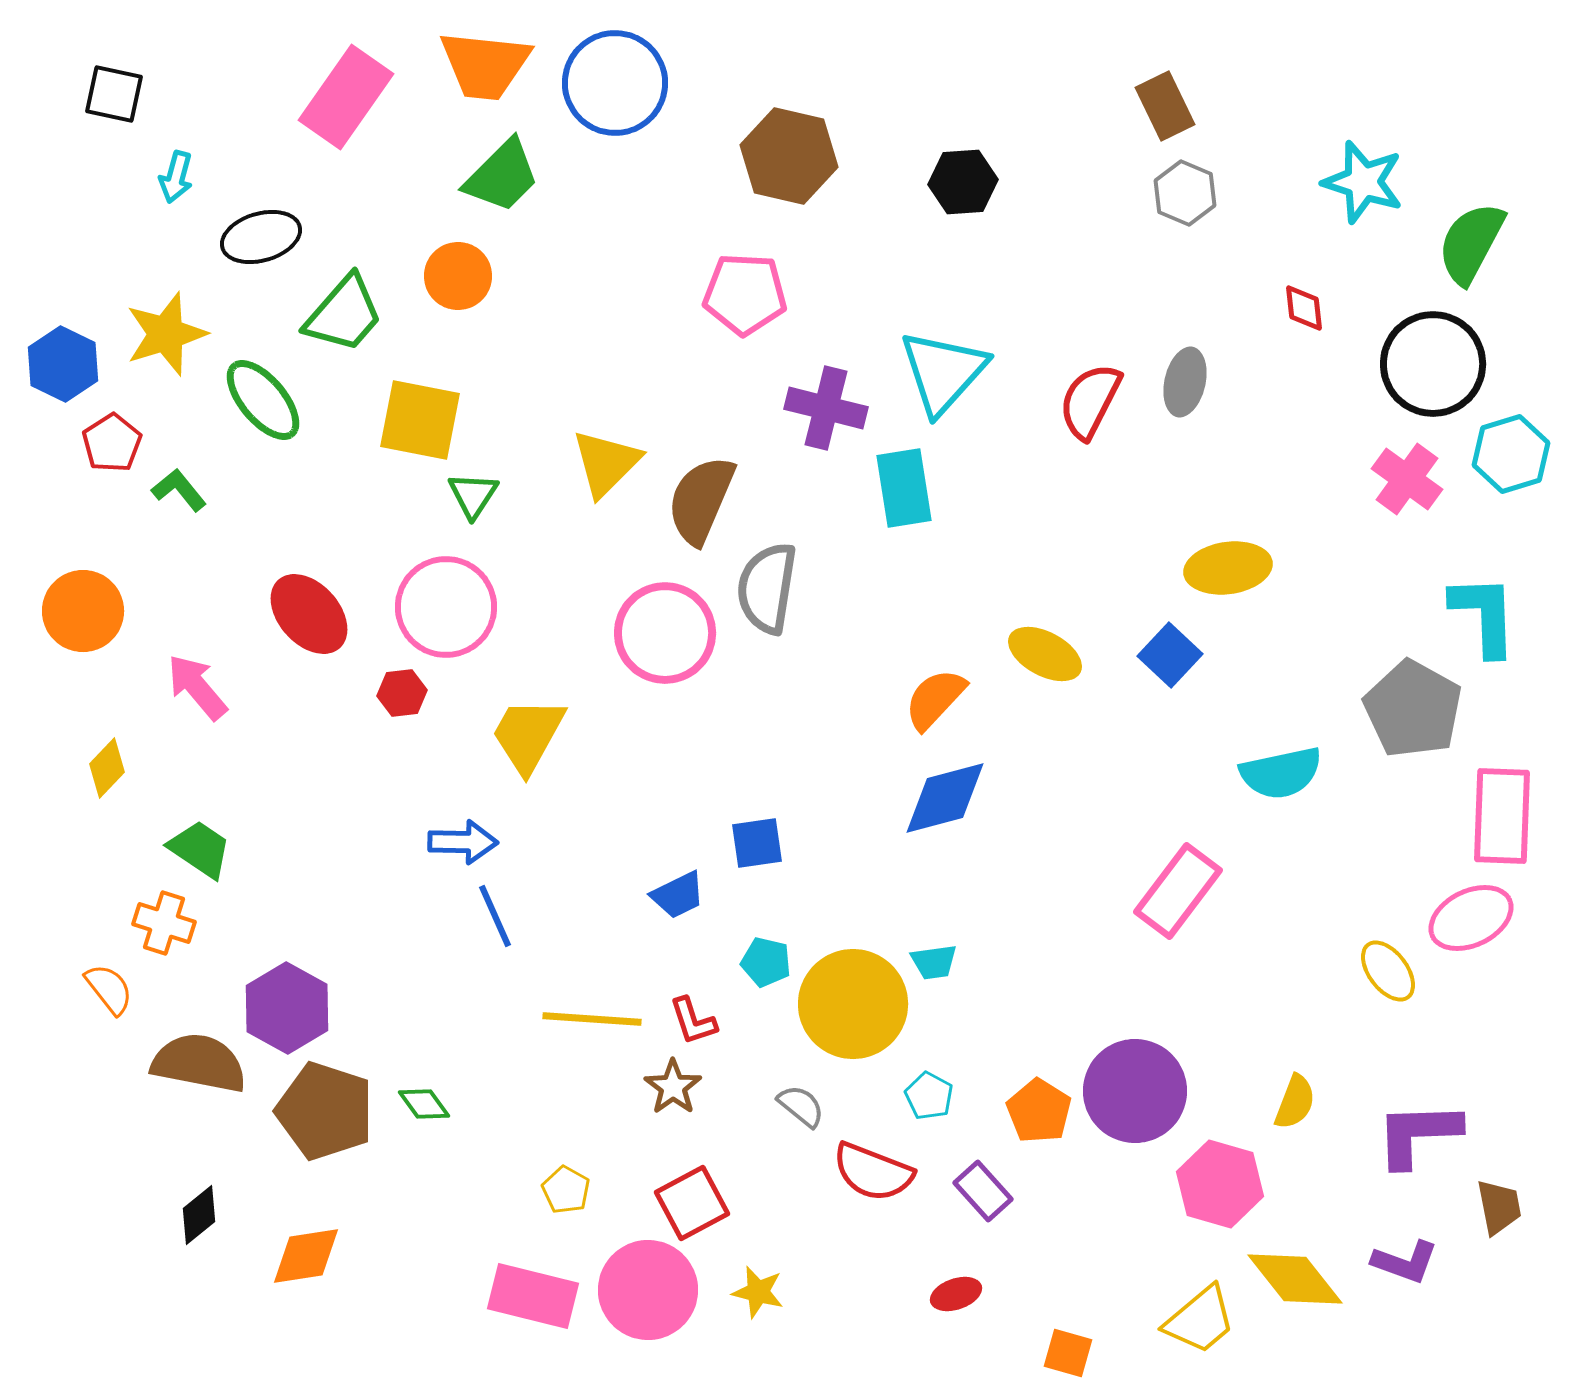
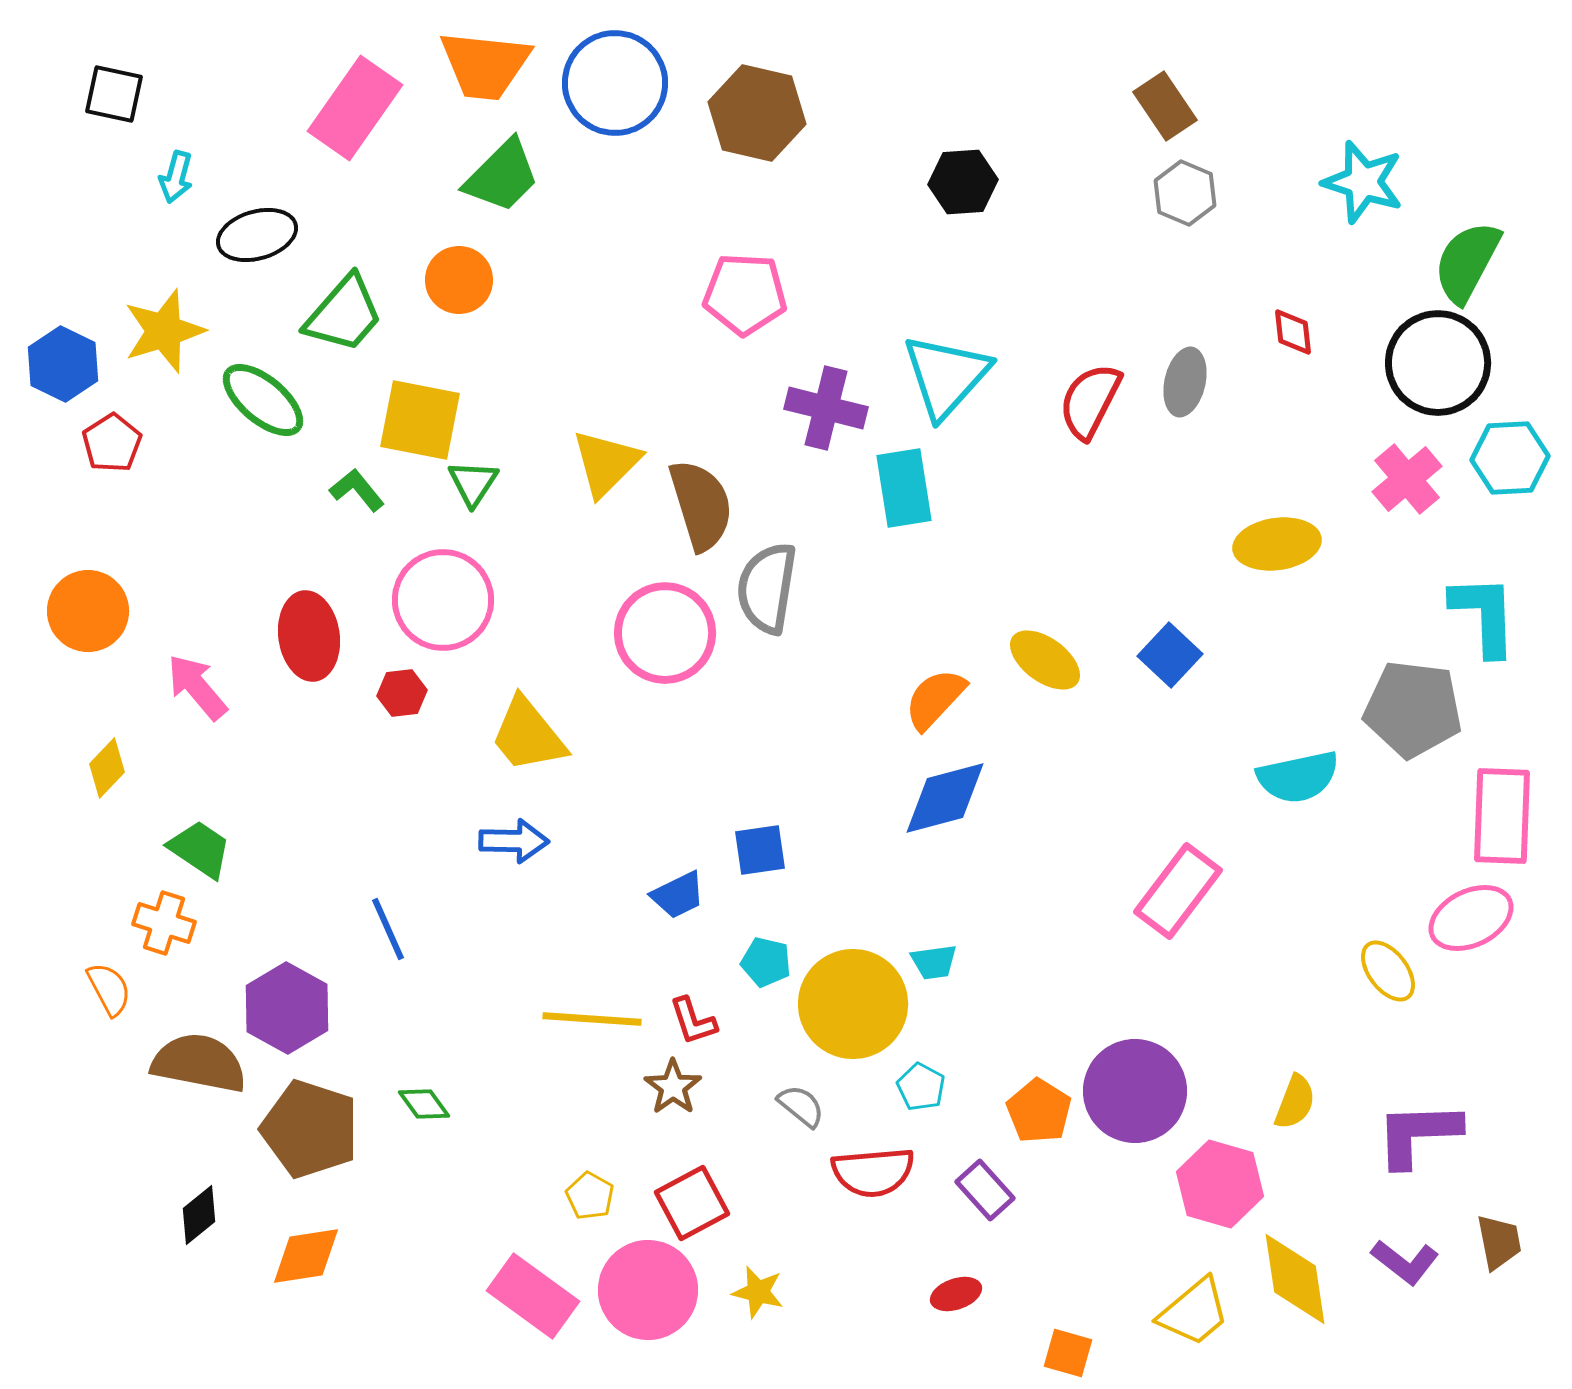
pink rectangle at (346, 97): moved 9 px right, 11 px down
brown rectangle at (1165, 106): rotated 8 degrees counterclockwise
brown hexagon at (789, 156): moved 32 px left, 43 px up
black ellipse at (261, 237): moved 4 px left, 2 px up
green semicircle at (1471, 243): moved 4 px left, 19 px down
orange circle at (458, 276): moved 1 px right, 4 px down
red diamond at (1304, 308): moved 11 px left, 24 px down
yellow star at (166, 334): moved 2 px left, 3 px up
black circle at (1433, 364): moved 5 px right, 1 px up
cyan triangle at (943, 372): moved 3 px right, 4 px down
green ellipse at (263, 400): rotated 10 degrees counterclockwise
cyan hexagon at (1511, 454): moved 1 px left, 4 px down; rotated 14 degrees clockwise
pink cross at (1407, 479): rotated 14 degrees clockwise
green L-shape at (179, 490): moved 178 px right
green triangle at (473, 495): moved 12 px up
brown semicircle at (701, 500): moved 5 px down; rotated 140 degrees clockwise
yellow ellipse at (1228, 568): moved 49 px right, 24 px up
pink circle at (446, 607): moved 3 px left, 7 px up
orange circle at (83, 611): moved 5 px right
red ellipse at (309, 614): moved 22 px down; rotated 34 degrees clockwise
yellow ellipse at (1045, 654): moved 6 px down; rotated 8 degrees clockwise
gray pentagon at (1413, 709): rotated 22 degrees counterclockwise
yellow trapezoid at (528, 735): rotated 68 degrees counterclockwise
cyan semicircle at (1281, 773): moved 17 px right, 4 px down
blue arrow at (463, 842): moved 51 px right, 1 px up
blue square at (757, 843): moved 3 px right, 7 px down
blue line at (495, 916): moved 107 px left, 13 px down
orange semicircle at (109, 989): rotated 10 degrees clockwise
cyan pentagon at (929, 1096): moved 8 px left, 9 px up
brown pentagon at (325, 1111): moved 15 px left, 18 px down
red semicircle at (873, 1172): rotated 26 degrees counterclockwise
yellow pentagon at (566, 1190): moved 24 px right, 6 px down
purple rectangle at (983, 1191): moved 2 px right, 1 px up
brown trapezoid at (1499, 1207): moved 35 px down
purple L-shape at (1405, 1262): rotated 18 degrees clockwise
yellow diamond at (1295, 1279): rotated 30 degrees clockwise
pink rectangle at (533, 1296): rotated 22 degrees clockwise
yellow trapezoid at (1200, 1320): moved 6 px left, 8 px up
